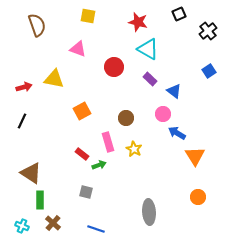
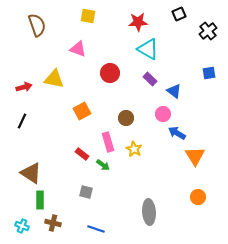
red star: rotated 18 degrees counterclockwise
red circle: moved 4 px left, 6 px down
blue square: moved 2 px down; rotated 24 degrees clockwise
green arrow: moved 4 px right; rotated 56 degrees clockwise
brown cross: rotated 28 degrees counterclockwise
